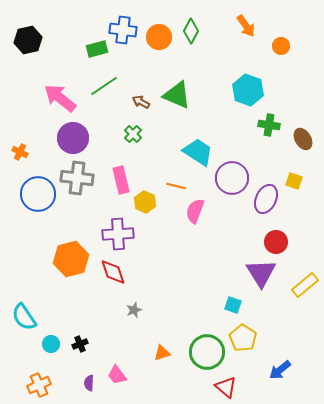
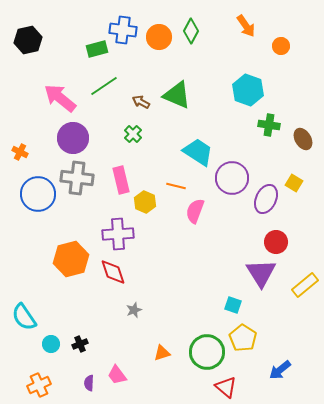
yellow square at (294, 181): moved 2 px down; rotated 12 degrees clockwise
